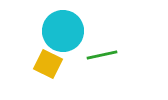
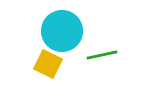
cyan circle: moved 1 px left
